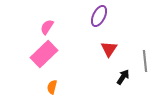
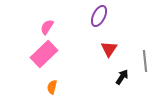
black arrow: moved 1 px left
